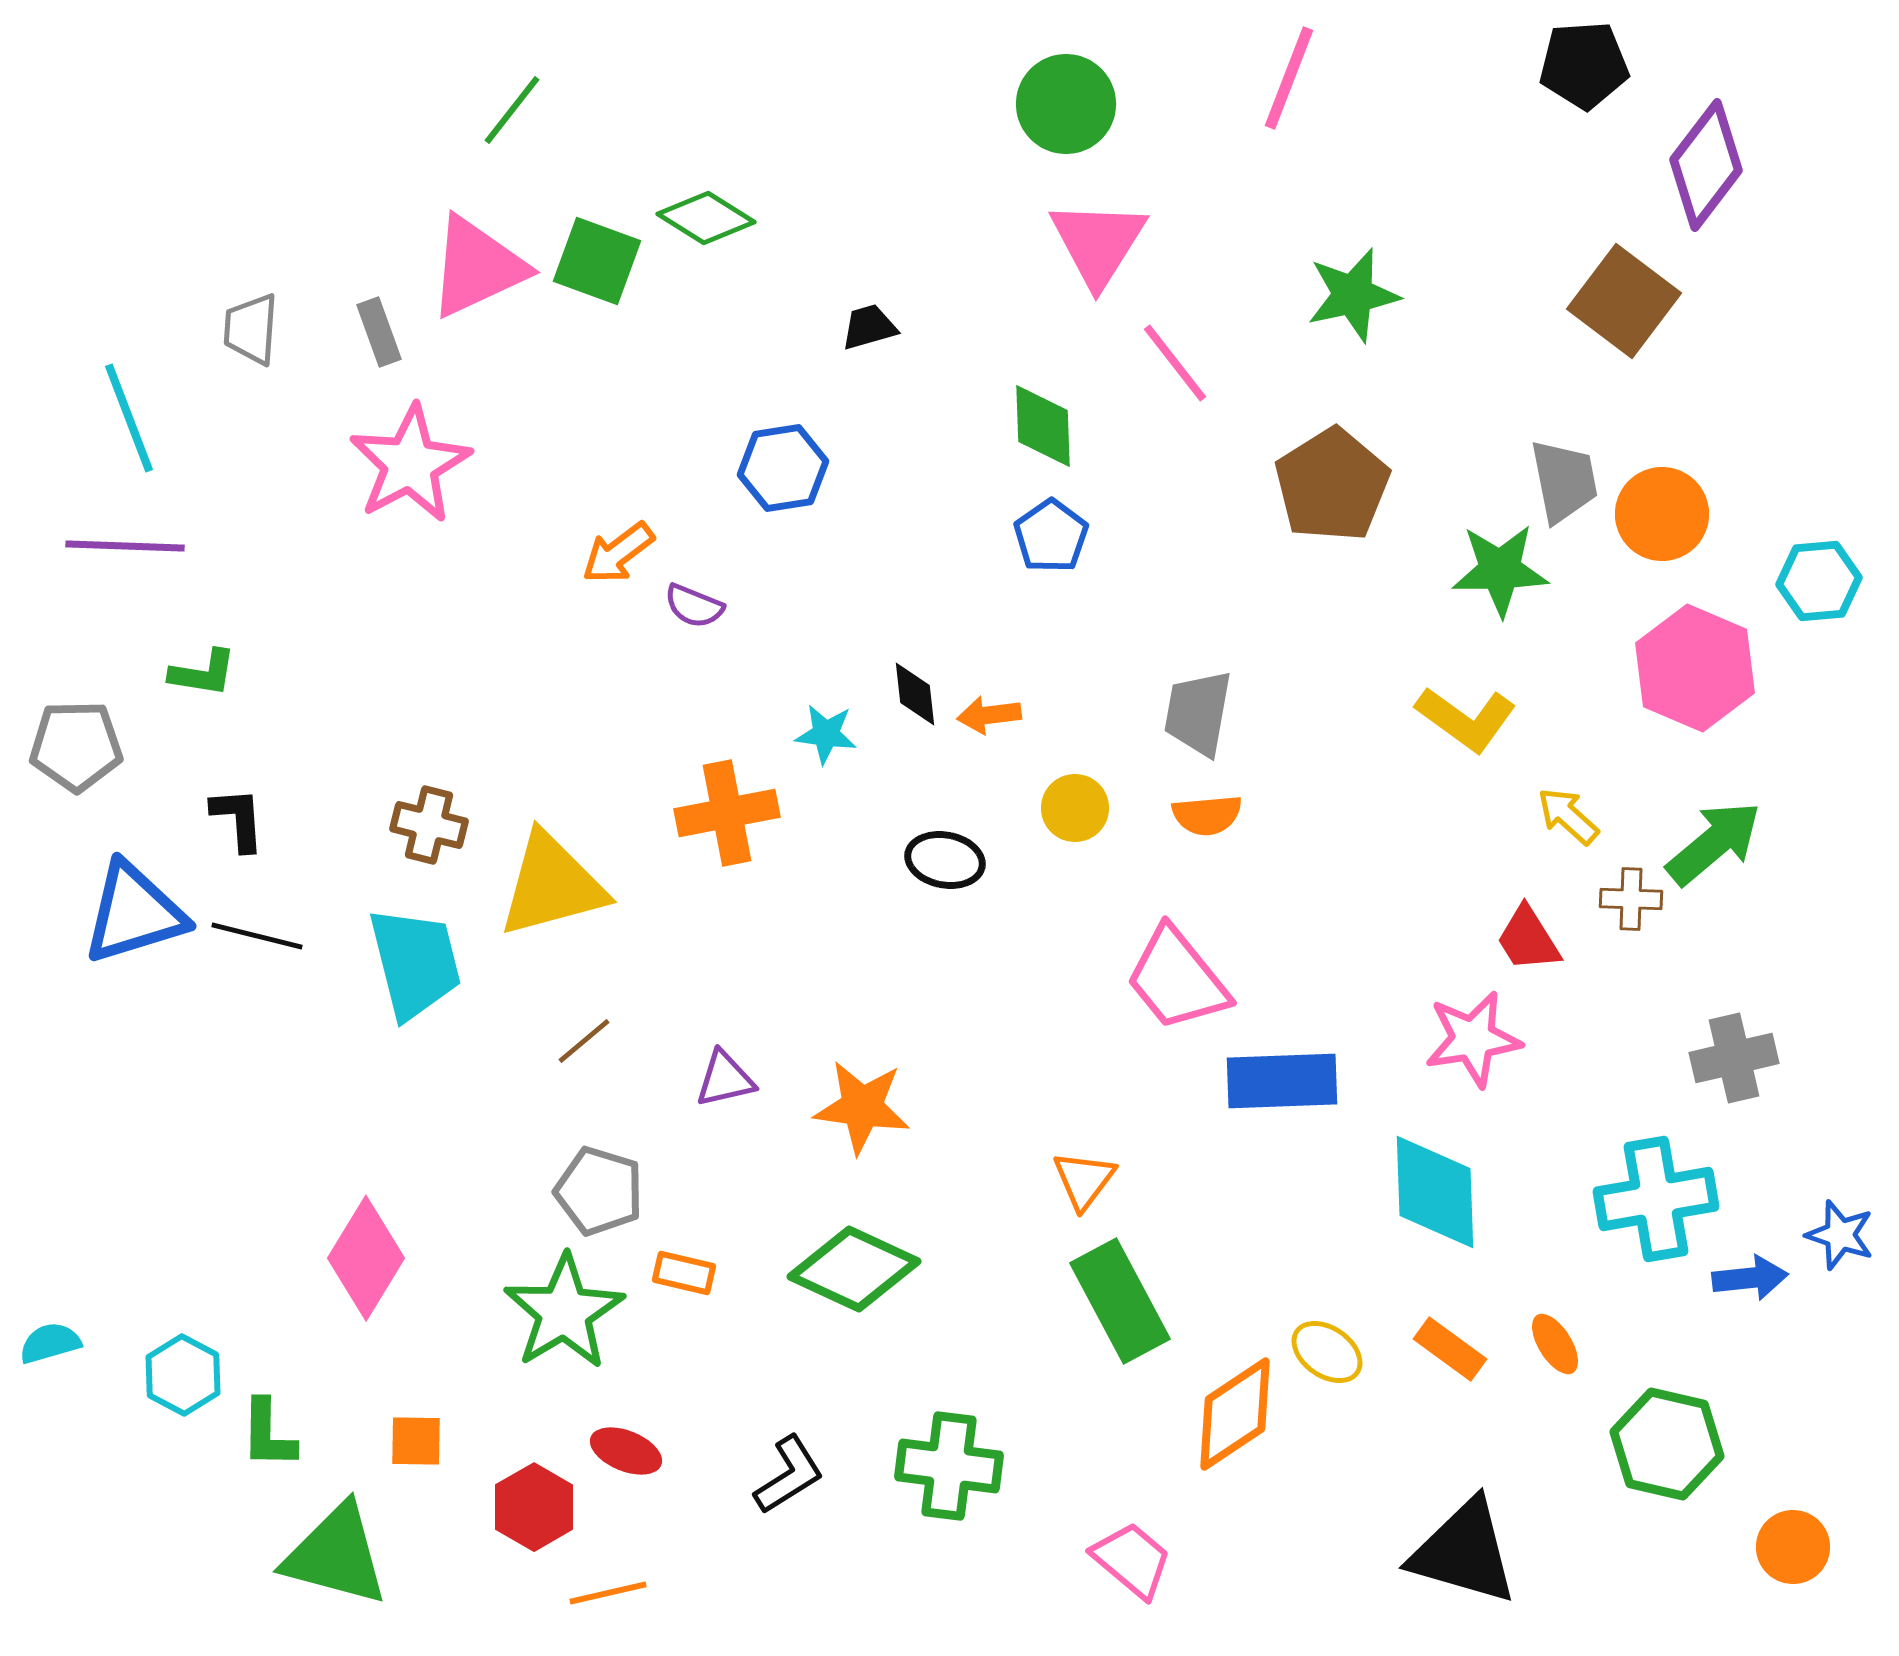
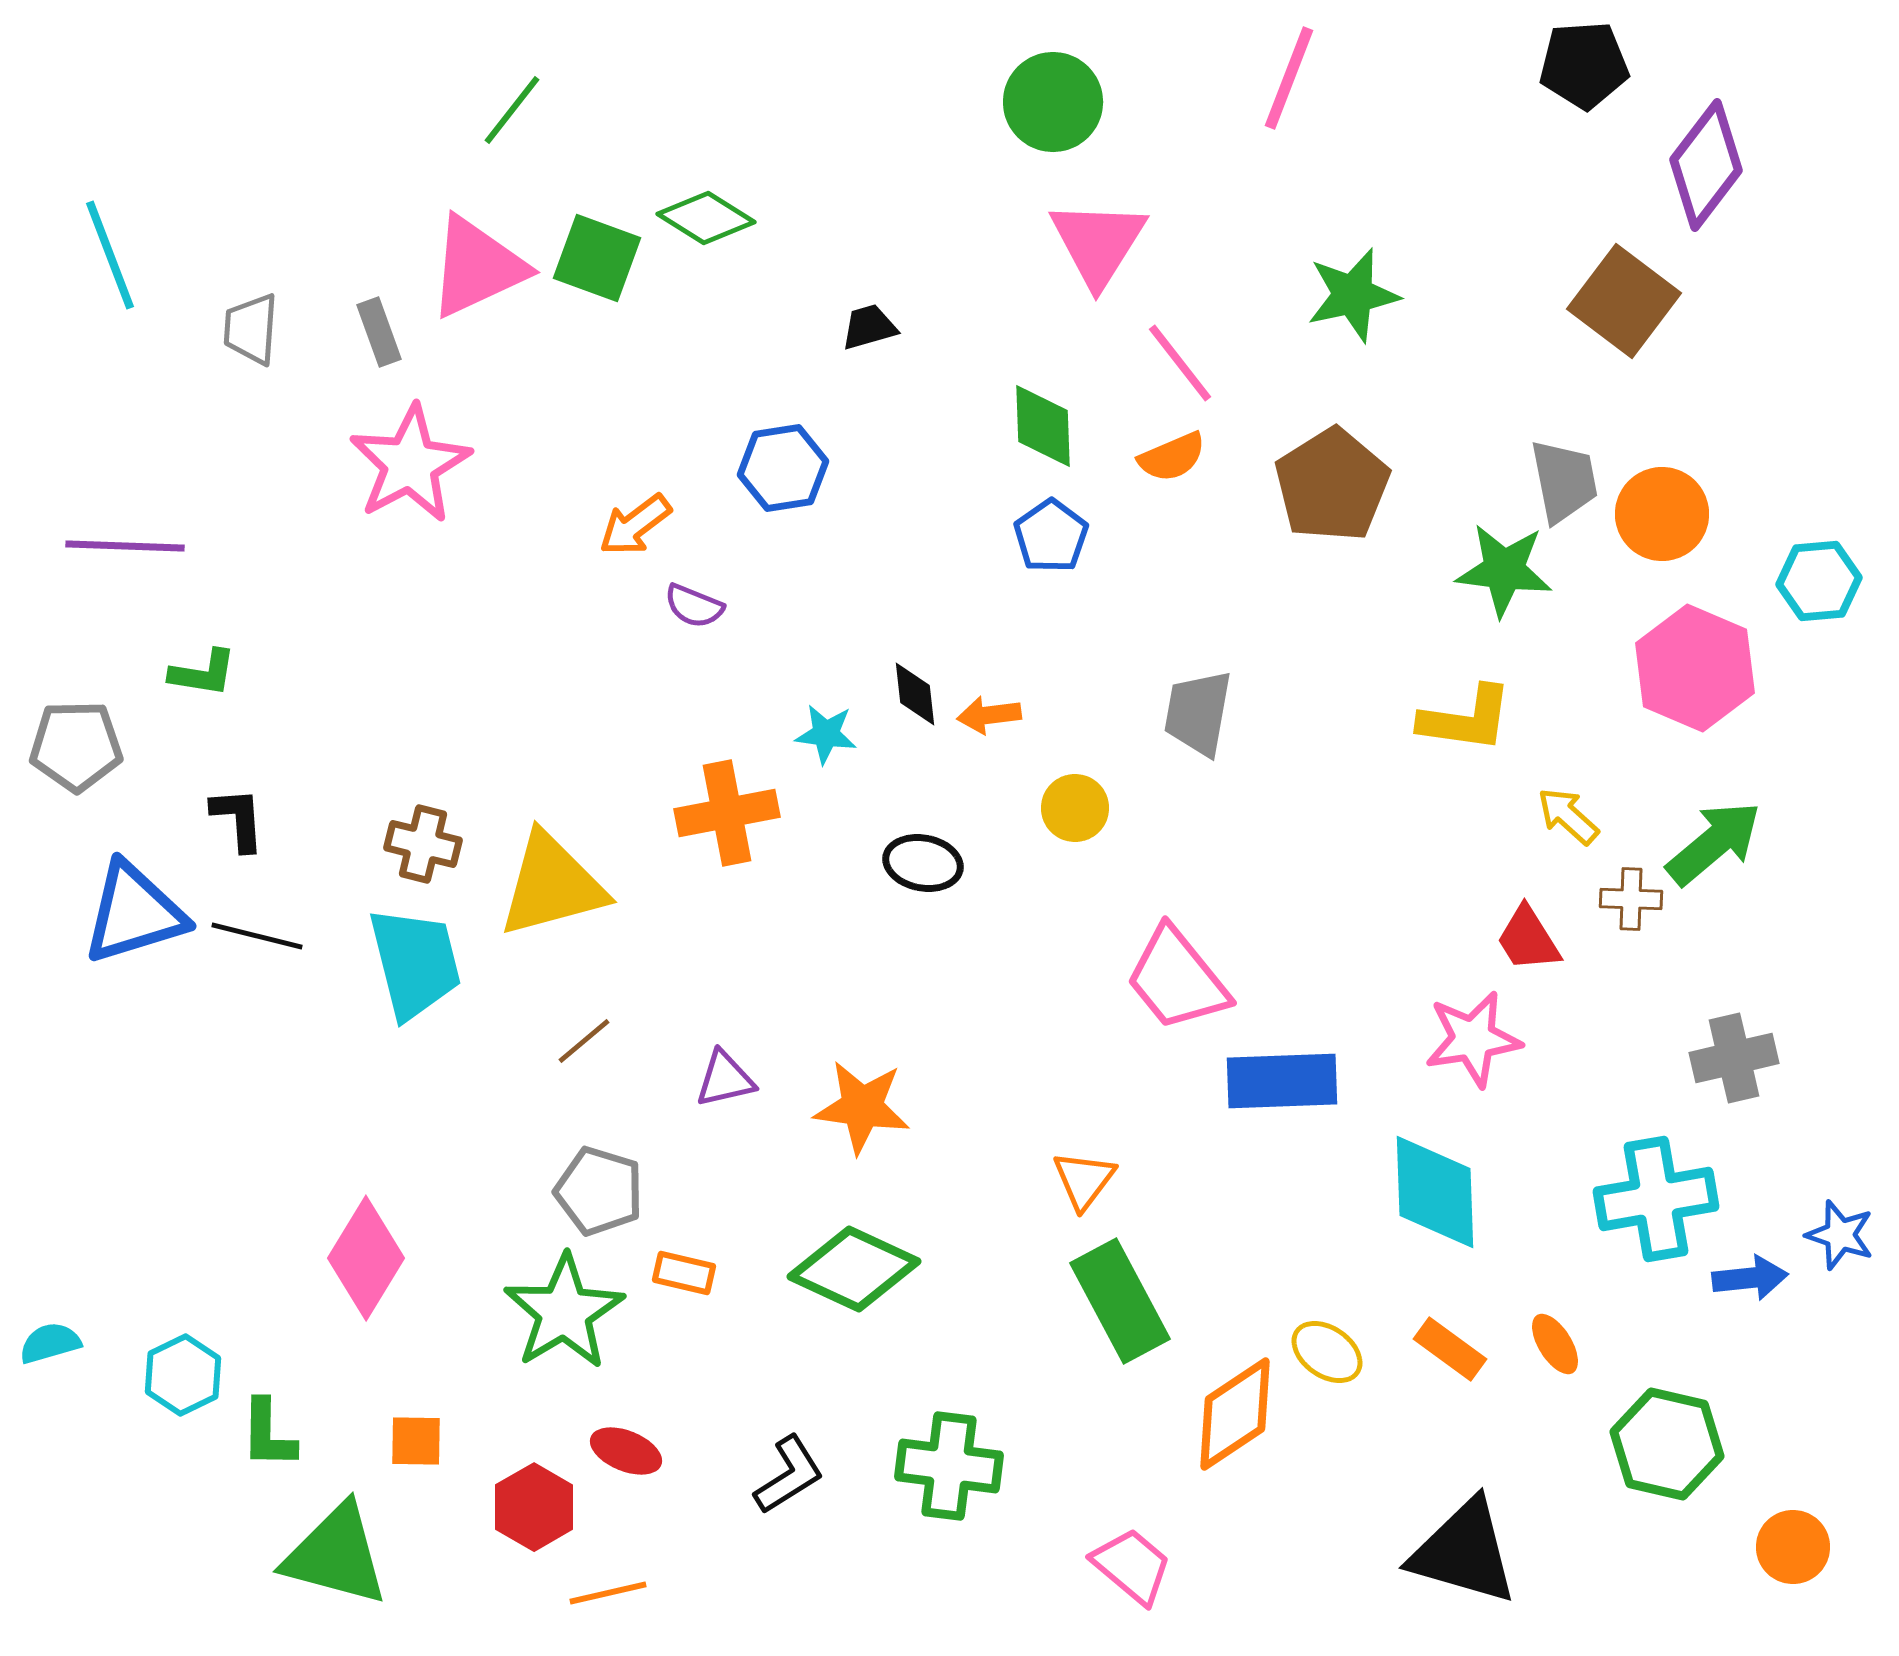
green circle at (1066, 104): moved 13 px left, 2 px up
green square at (597, 261): moved 3 px up
pink line at (1175, 363): moved 5 px right
cyan line at (129, 418): moved 19 px left, 163 px up
orange arrow at (618, 553): moved 17 px right, 28 px up
green star at (1500, 570): moved 4 px right; rotated 8 degrees clockwise
yellow L-shape at (1466, 719): rotated 28 degrees counterclockwise
orange semicircle at (1207, 815): moved 35 px left, 358 px up; rotated 18 degrees counterclockwise
brown cross at (429, 825): moved 6 px left, 19 px down
black ellipse at (945, 860): moved 22 px left, 3 px down
cyan hexagon at (183, 1375): rotated 6 degrees clockwise
pink trapezoid at (1132, 1560): moved 6 px down
